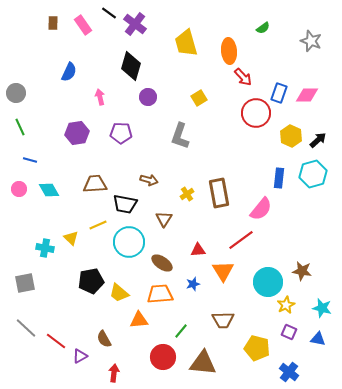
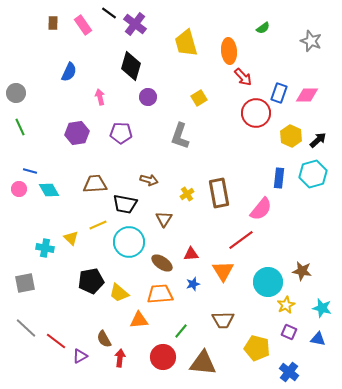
blue line at (30, 160): moved 11 px down
red triangle at (198, 250): moved 7 px left, 4 px down
red arrow at (114, 373): moved 6 px right, 15 px up
